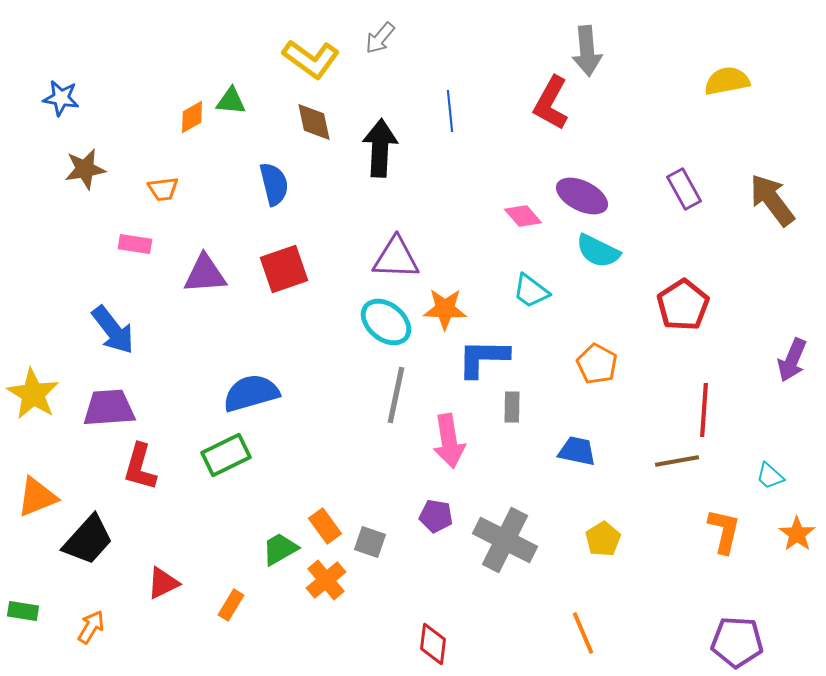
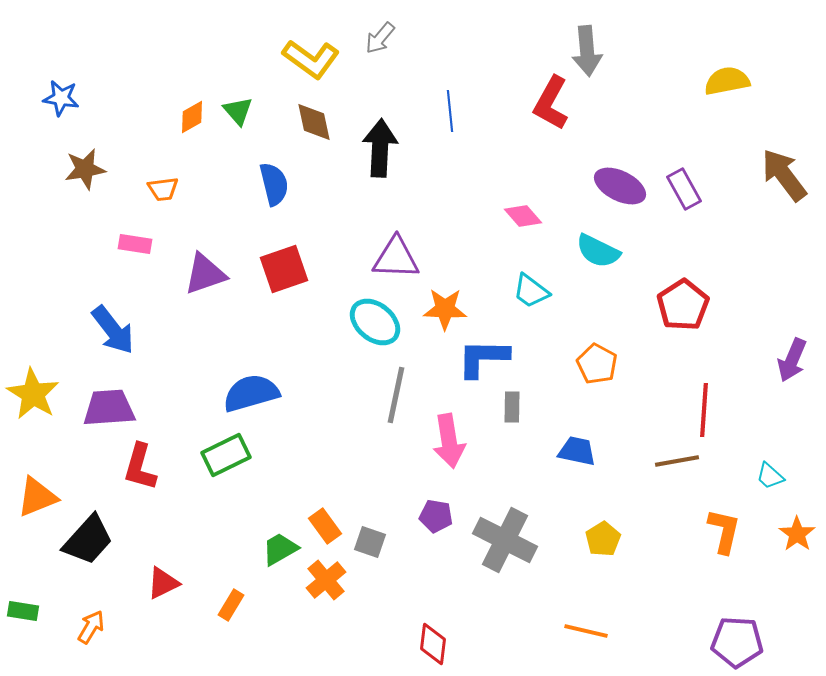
green triangle at (231, 101): moved 7 px right, 10 px down; rotated 44 degrees clockwise
purple ellipse at (582, 196): moved 38 px right, 10 px up
brown arrow at (772, 200): moved 12 px right, 25 px up
purple triangle at (205, 274): rotated 15 degrees counterclockwise
cyan ellipse at (386, 322): moved 11 px left
orange line at (583, 633): moved 3 px right, 2 px up; rotated 54 degrees counterclockwise
